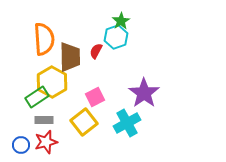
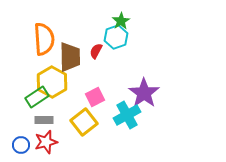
cyan cross: moved 8 px up
